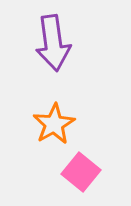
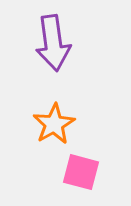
pink square: rotated 24 degrees counterclockwise
